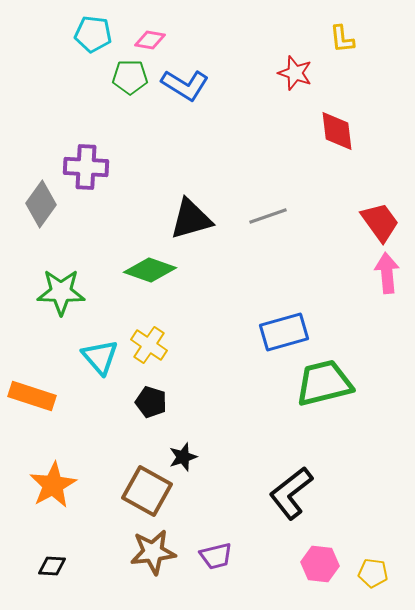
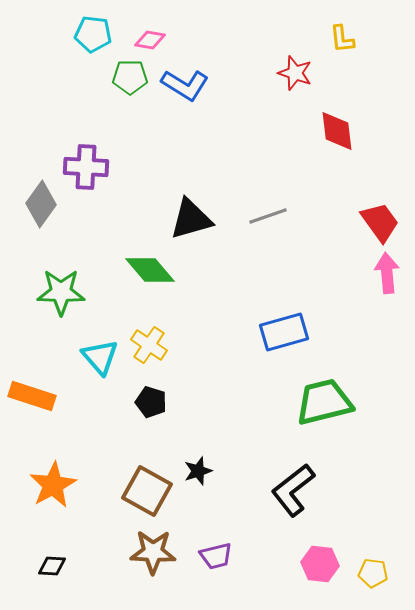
green diamond: rotated 30 degrees clockwise
green trapezoid: moved 19 px down
black star: moved 15 px right, 14 px down
black L-shape: moved 2 px right, 3 px up
brown star: rotated 9 degrees clockwise
